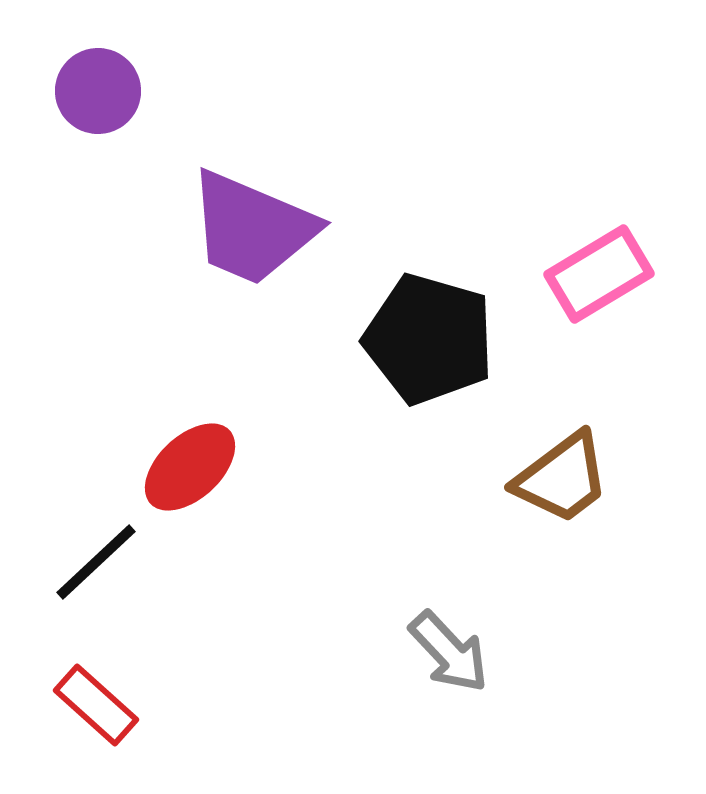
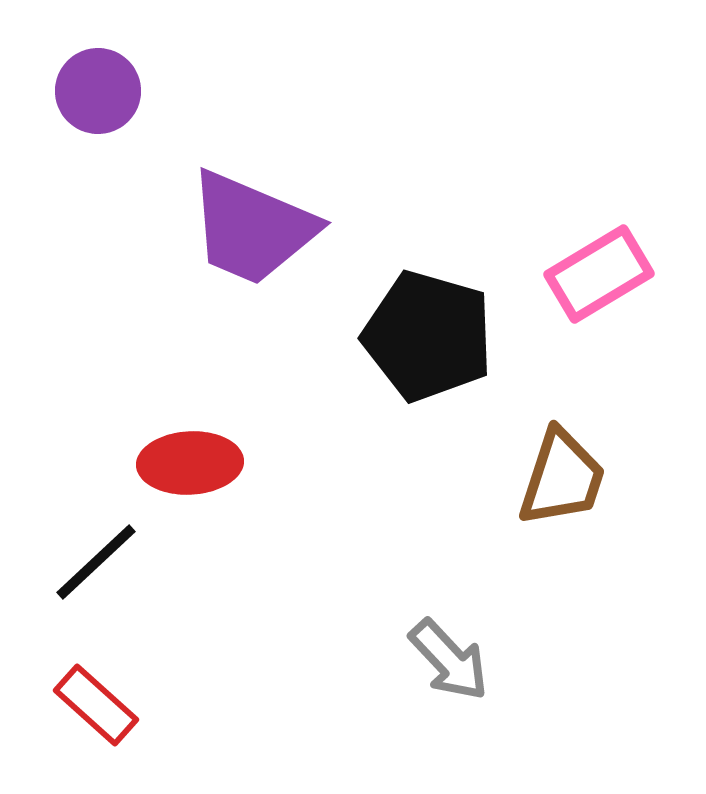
black pentagon: moved 1 px left, 3 px up
red ellipse: moved 4 px up; rotated 40 degrees clockwise
brown trapezoid: rotated 35 degrees counterclockwise
gray arrow: moved 8 px down
